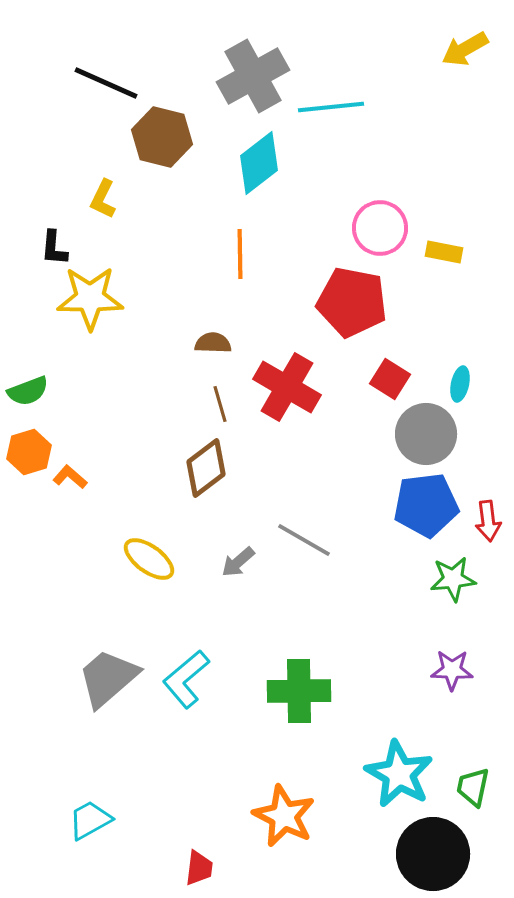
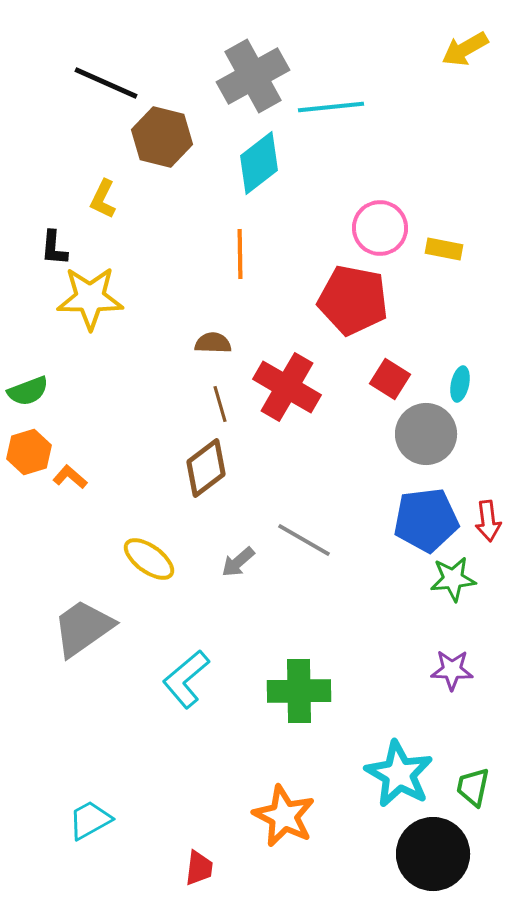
yellow rectangle: moved 3 px up
red pentagon: moved 1 px right, 2 px up
blue pentagon: moved 15 px down
gray trapezoid: moved 25 px left, 50 px up; rotated 6 degrees clockwise
